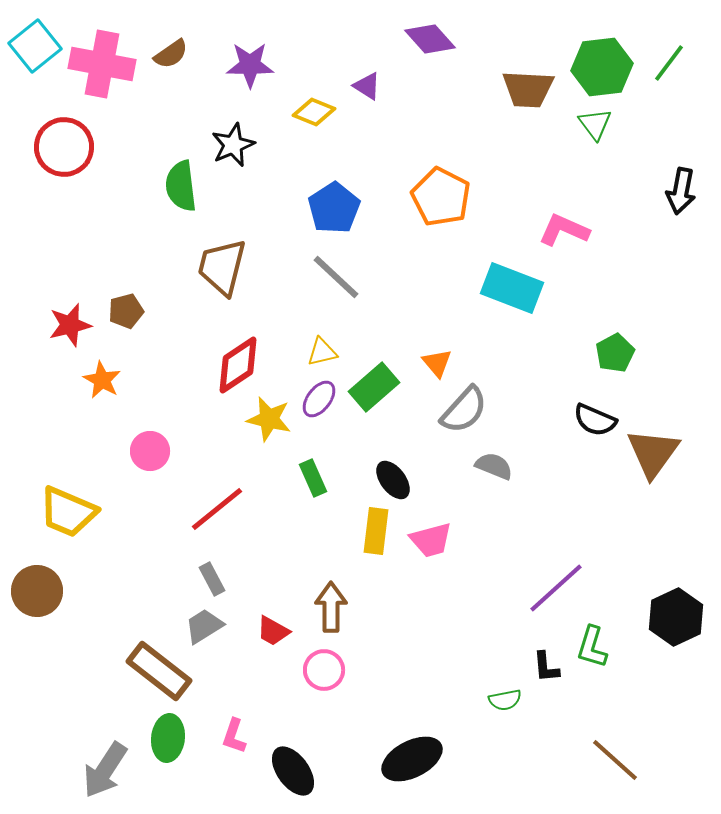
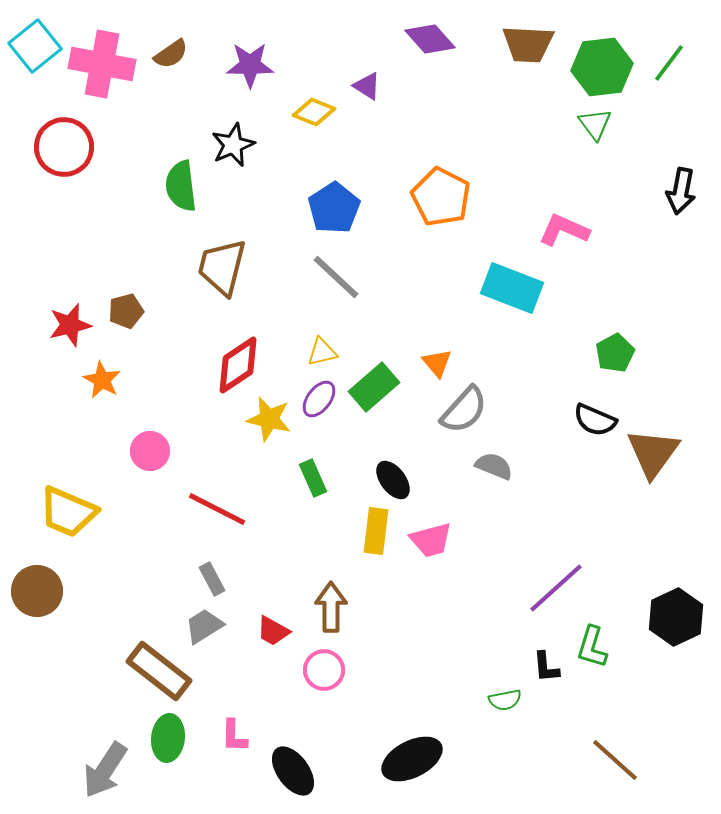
brown trapezoid at (528, 89): moved 45 px up
red line at (217, 509): rotated 66 degrees clockwise
pink L-shape at (234, 736): rotated 18 degrees counterclockwise
